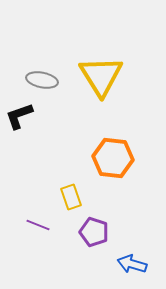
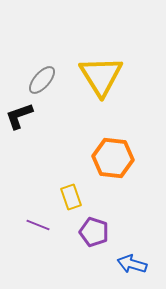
gray ellipse: rotated 60 degrees counterclockwise
